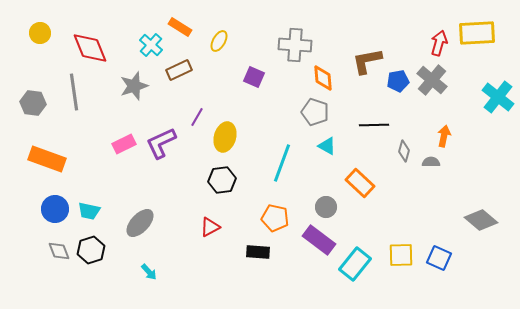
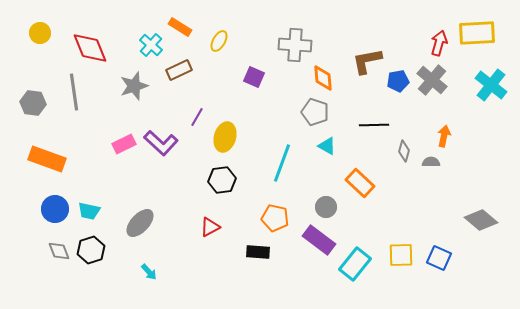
cyan cross at (498, 97): moved 7 px left, 12 px up
purple L-shape at (161, 143): rotated 112 degrees counterclockwise
